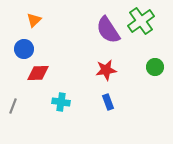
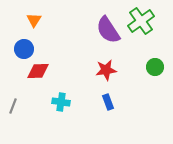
orange triangle: rotated 14 degrees counterclockwise
red diamond: moved 2 px up
